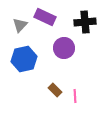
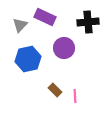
black cross: moved 3 px right
blue hexagon: moved 4 px right
